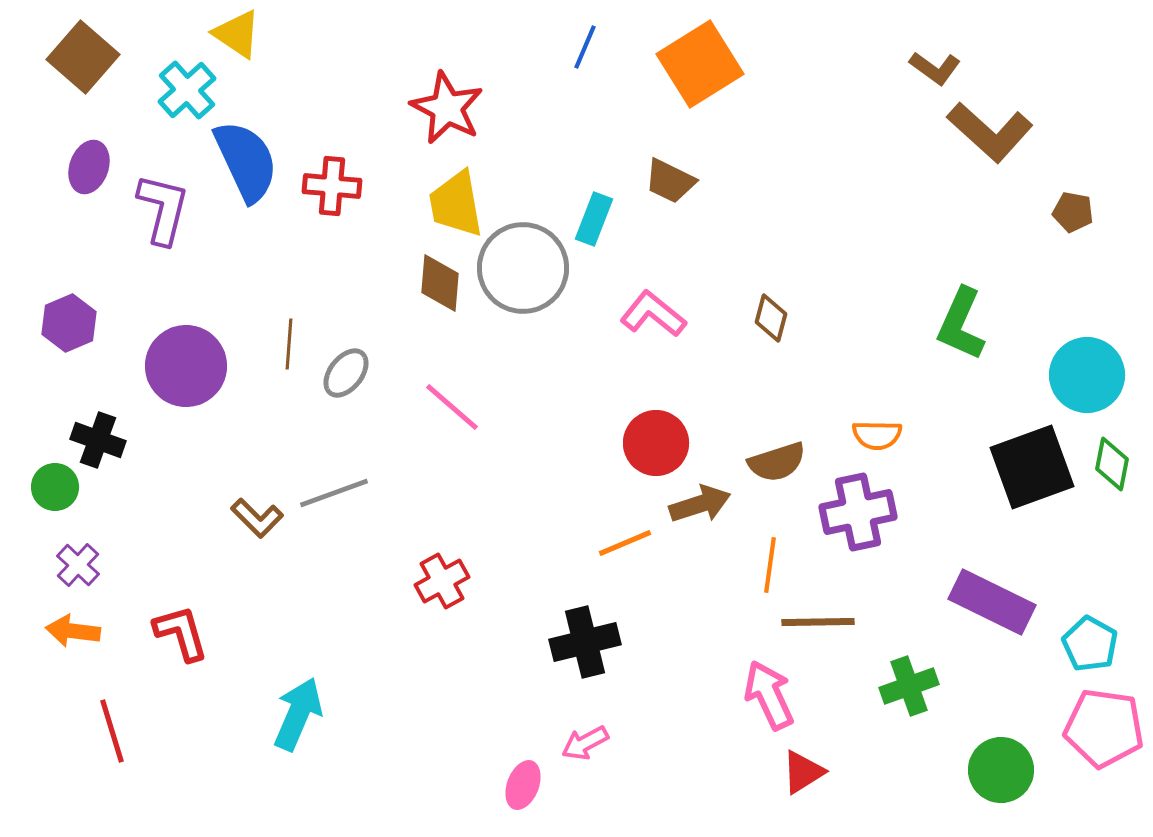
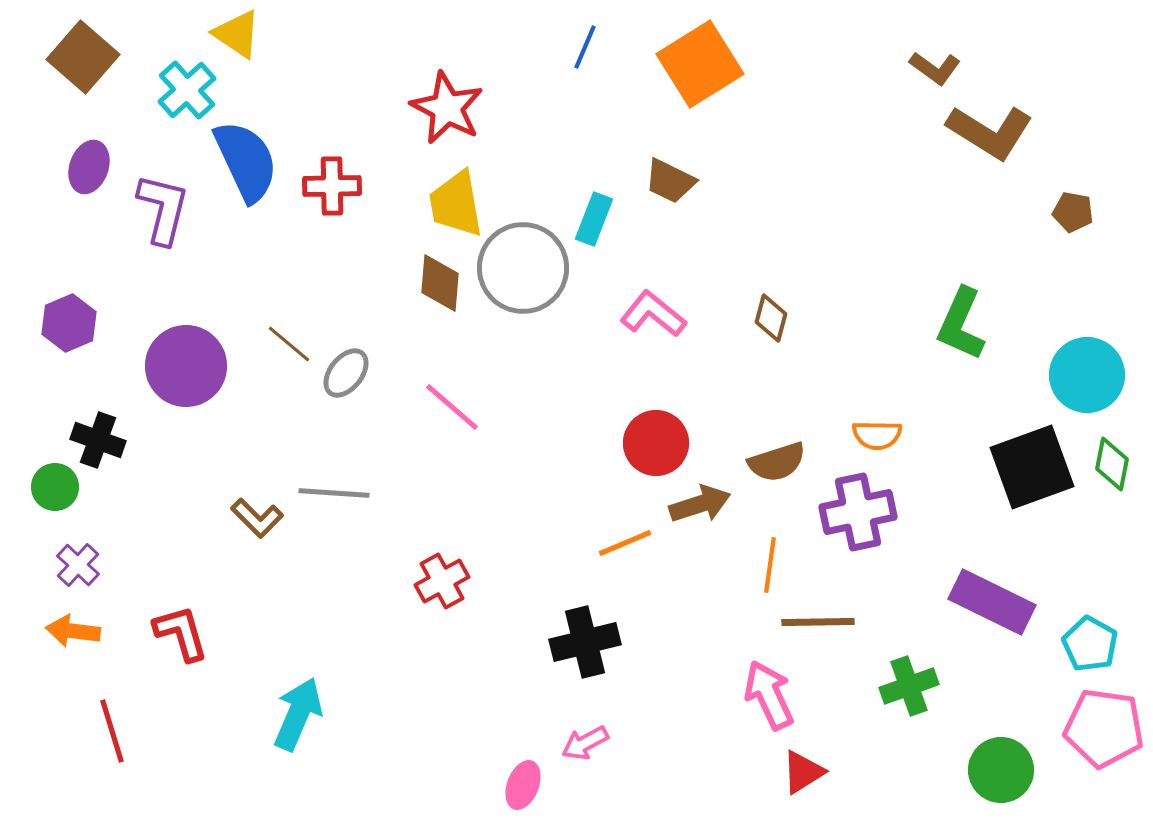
brown L-shape at (990, 132): rotated 10 degrees counterclockwise
red cross at (332, 186): rotated 6 degrees counterclockwise
brown line at (289, 344): rotated 54 degrees counterclockwise
gray line at (334, 493): rotated 24 degrees clockwise
